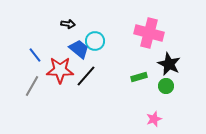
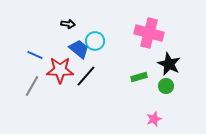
blue line: rotated 28 degrees counterclockwise
